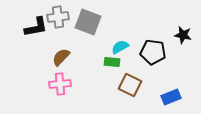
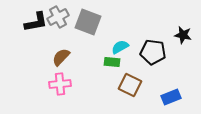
gray cross: rotated 20 degrees counterclockwise
black L-shape: moved 5 px up
